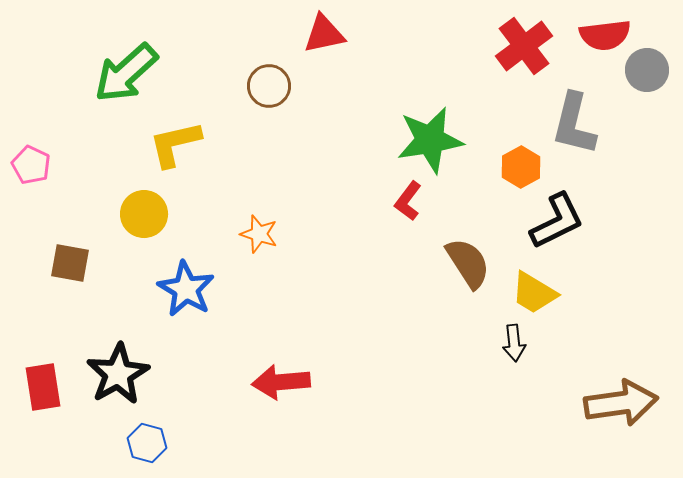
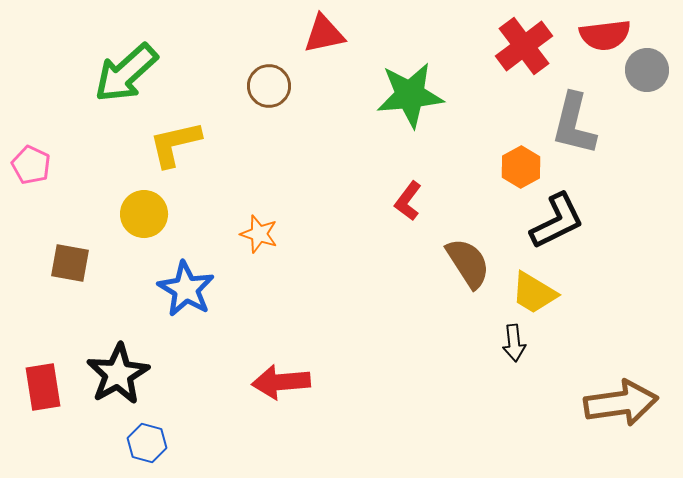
green star: moved 20 px left, 45 px up; rotated 4 degrees clockwise
